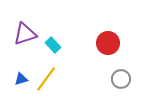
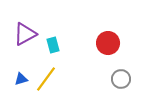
purple triangle: rotated 10 degrees counterclockwise
cyan rectangle: rotated 28 degrees clockwise
